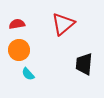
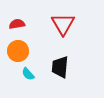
red triangle: rotated 20 degrees counterclockwise
orange circle: moved 1 px left, 1 px down
black trapezoid: moved 24 px left, 3 px down
